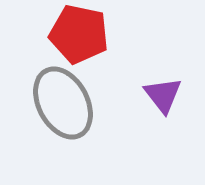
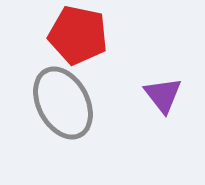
red pentagon: moved 1 px left, 1 px down
